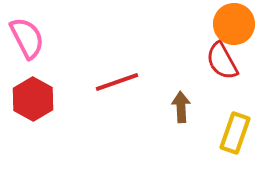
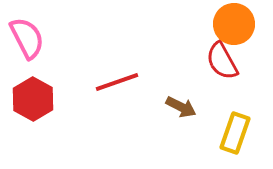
brown arrow: rotated 120 degrees clockwise
